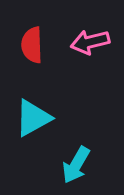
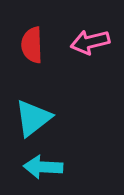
cyan triangle: rotated 9 degrees counterclockwise
cyan arrow: moved 33 px left, 2 px down; rotated 63 degrees clockwise
